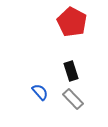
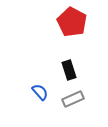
black rectangle: moved 2 px left, 1 px up
gray rectangle: rotated 70 degrees counterclockwise
